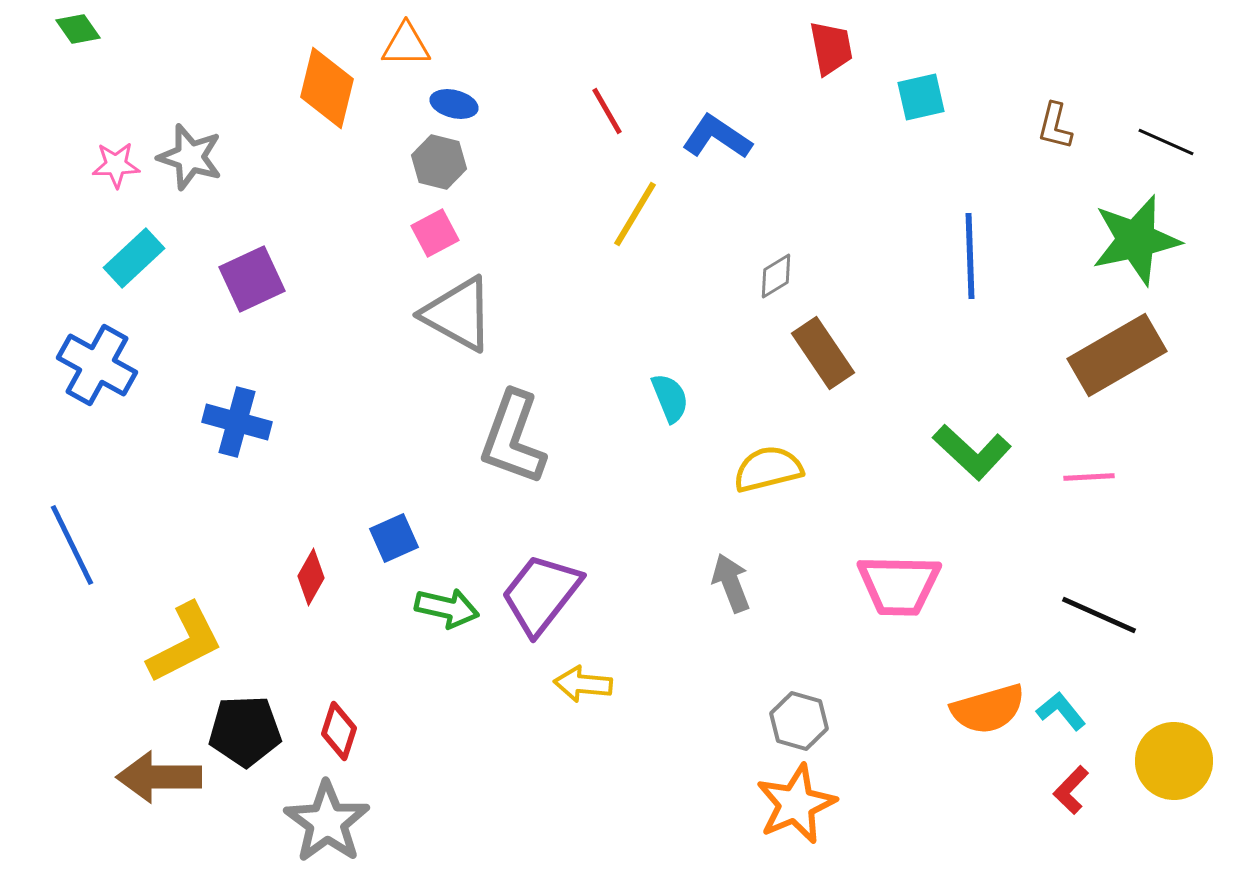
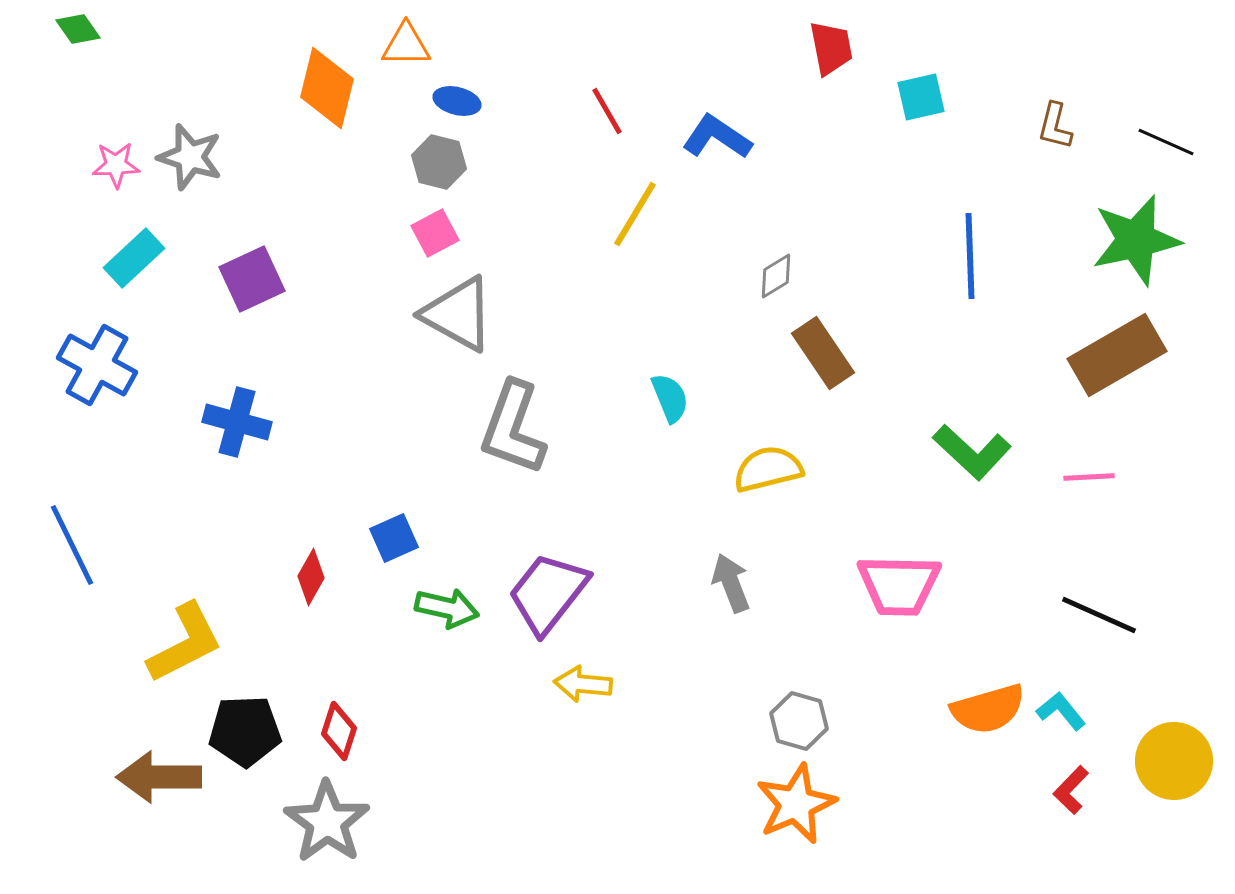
blue ellipse at (454, 104): moved 3 px right, 3 px up
gray L-shape at (513, 438): moved 10 px up
purple trapezoid at (541, 594): moved 7 px right, 1 px up
